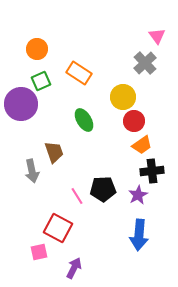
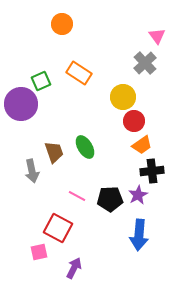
orange circle: moved 25 px right, 25 px up
green ellipse: moved 1 px right, 27 px down
black pentagon: moved 7 px right, 10 px down
pink line: rotated 30 degrees counterclockwise
